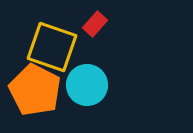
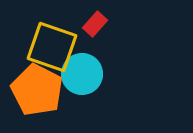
cyan circle: moved 5 px left, 11 px up
orange pentagon: moved 2 px right
